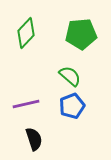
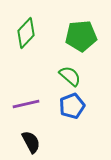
green pentagon: moved 2 px down
black semicircle: moved 3 px left, 3 px down; rotated 10 degrees counterclockwise
